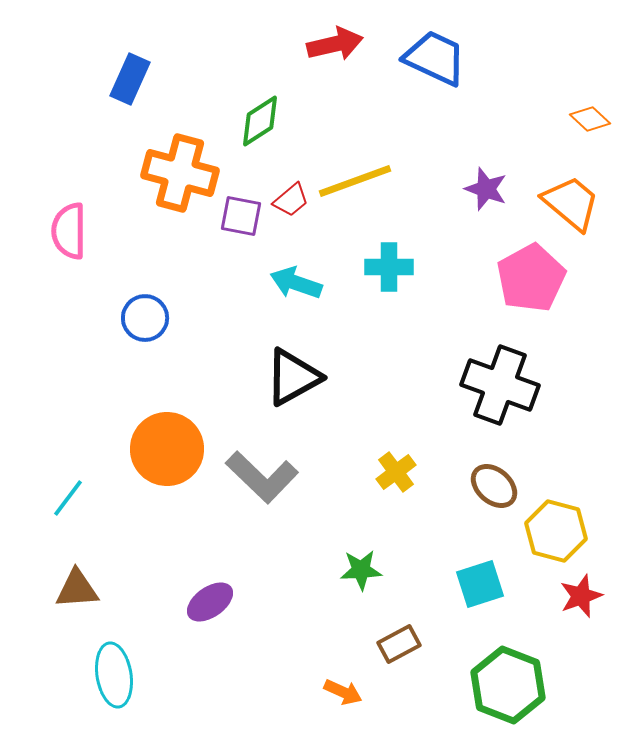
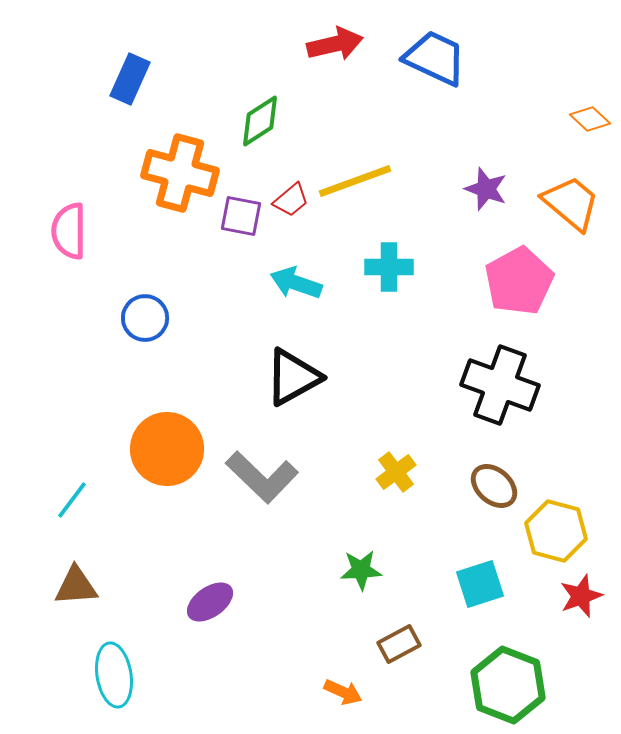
pink pentagon: moved 12 px left, 3 px down
cyan line: moved 4 px right, 2 px down
brown triangle: moved 1 px left, 3 px up
